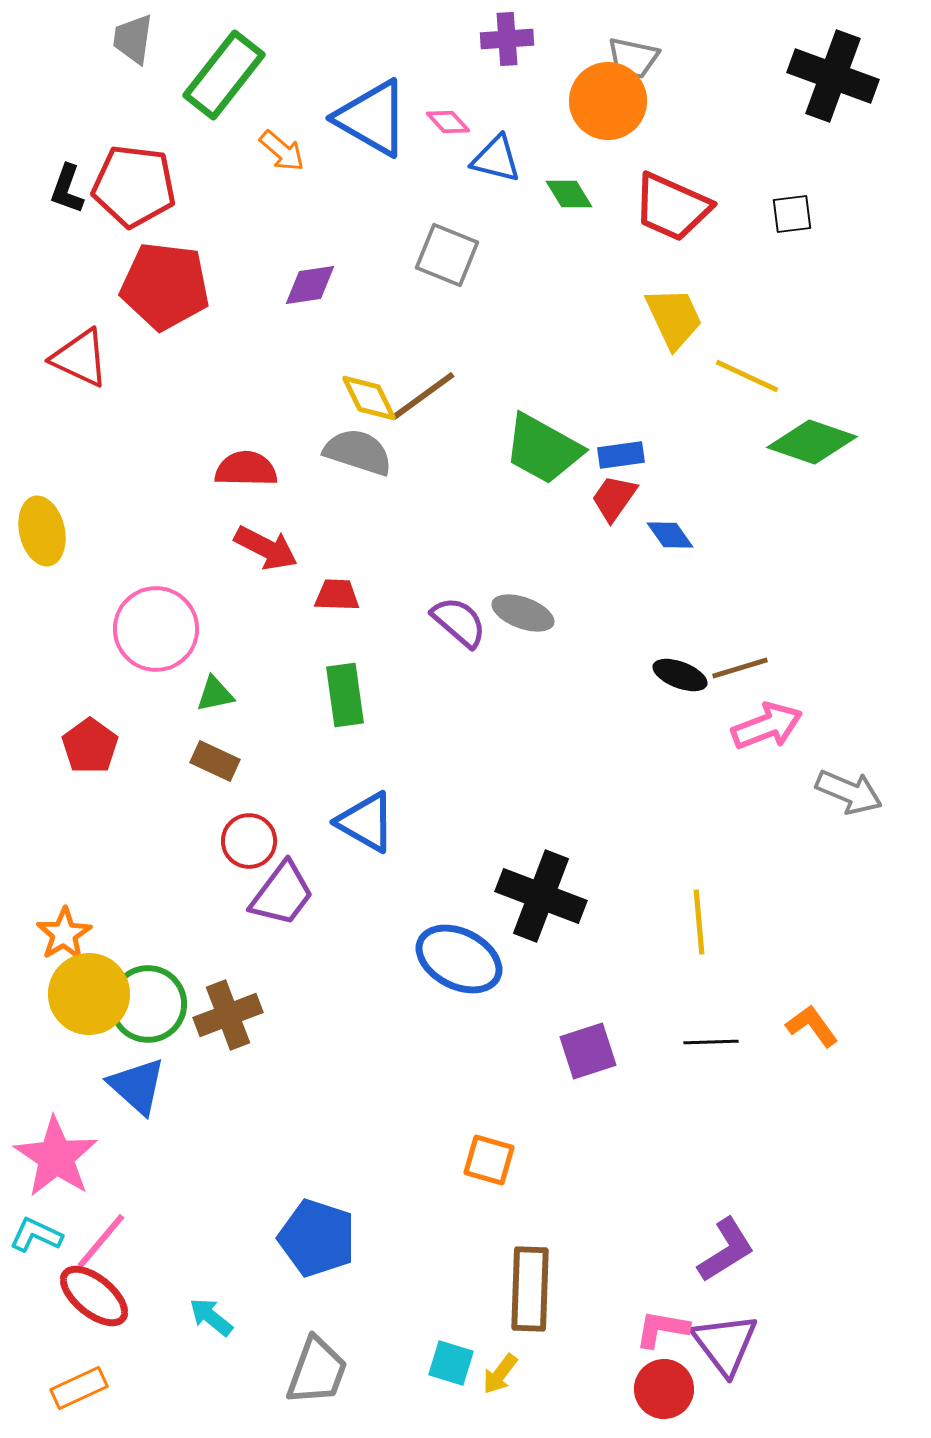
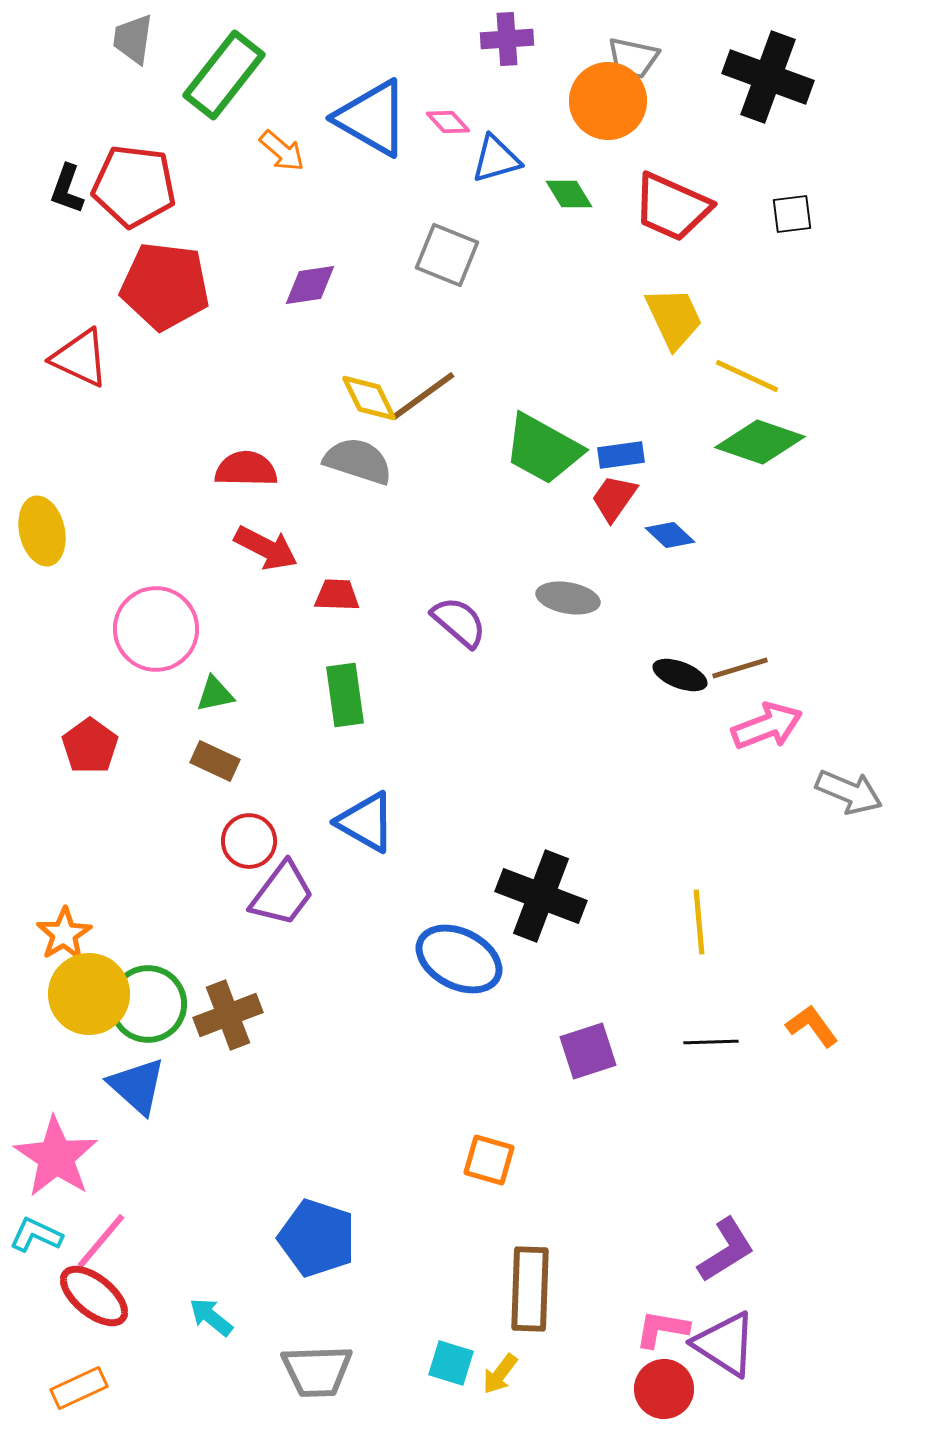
black cross at (833, 76): moved 65 px left, 1 px down
blue triangle at (496, 159): rotated 30 degrees counterclockwise
green diamond at (812, 442): moved 52 px left
gray semicircle at (358, 452): moved 9 px down
blue diamond at (670, 535): rotated 12 degrees counterclockwise
gray ellipse at (523, 613): moved 45 px right, 15 px up; rotated 10 degrees counterclockwise
purple triangle at (725, 1344): rotated 20 degrees counterclockwise
gray trapezoid at (317, 1371): rotated 68 degrees clockwise
